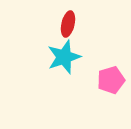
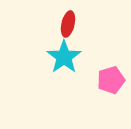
cyan star: rotated 16 degrees counterclockwise
